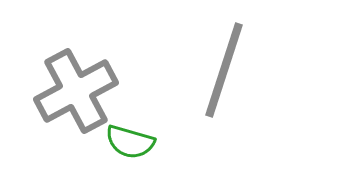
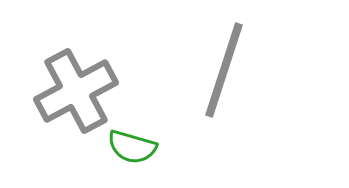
green semicircle: moved 2 px right, 5 px down
